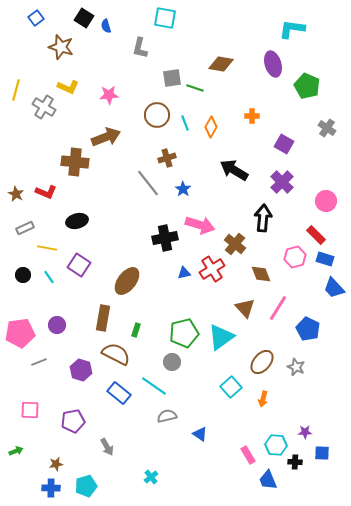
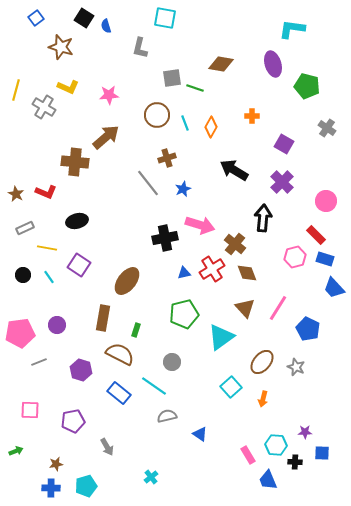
green pentagon at (307, 86): rotated 10 degrees counterclockwise
brown arrow at (106, 137): rotated 20 degrees counterclockwise
blue star at (183, 189): rotated 14 degrees clockwise
brown diamond at (261, 274): moved 14 px left, 1 px up
green pentagon at (184, 333): moved 19 px up
brown semicircle at (116, 354): moved 4 px right
